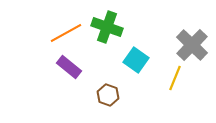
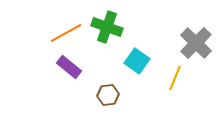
gray cross: moved 4 px right, 2 px up
cyan square: moved 1 px right, 1 px down
brown hexagon: rotated 25 degrees counterclockwise
